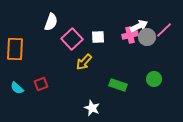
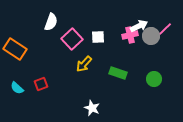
gray circle: moved 4 px right, 1 px up
orange rectangle: rotated 60 degrees counterclockwise
yellow arrow: moved 2 px down
green rectangle: moved 12 px up
